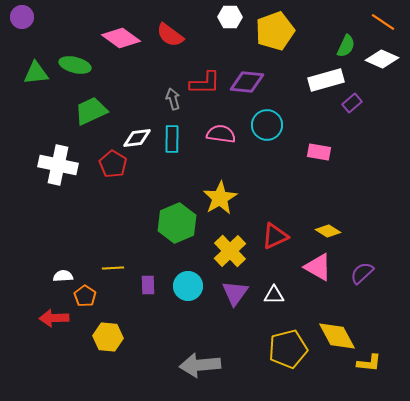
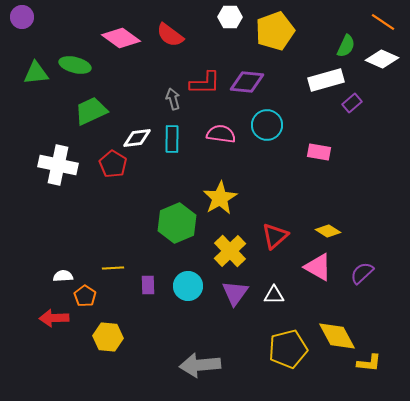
red triangle at (275, 236): rotated 16 degrees counterclockwise
